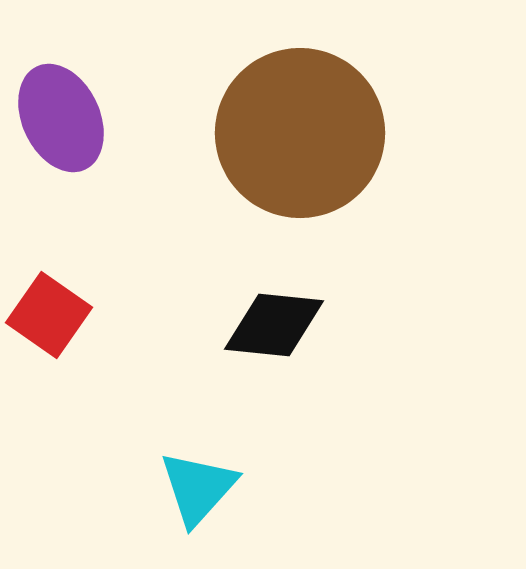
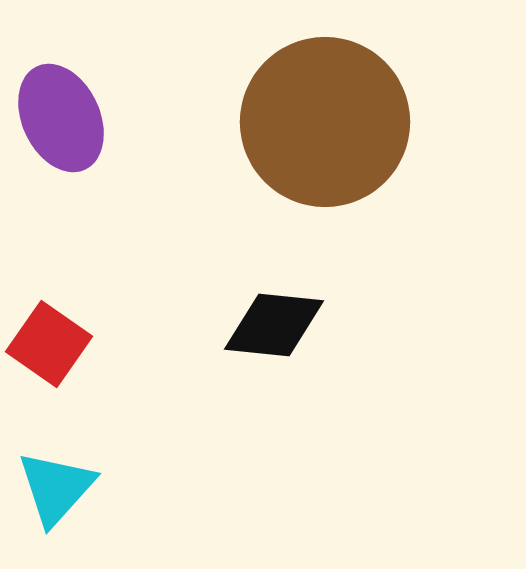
brown circle: moved 25 px right, 11 px up
red square: moved 29 px down
cyan triangle: moved 142 px left
